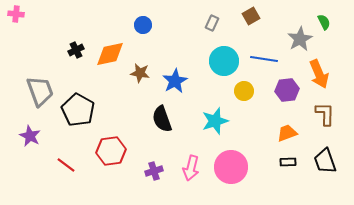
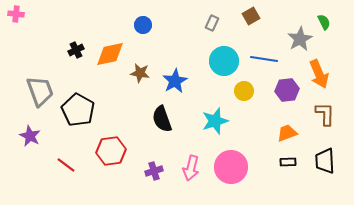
black trapezoid: rotated 16 degrees clockwise
